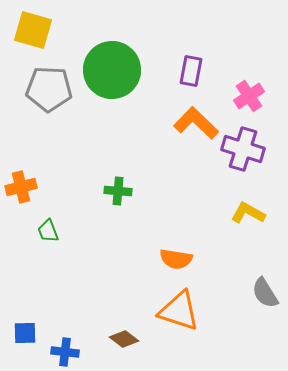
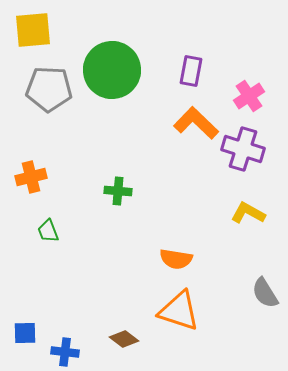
yellow square: rotated 21 degrees counterclockwise
orange cross: moved 10 px right, 10 px up
